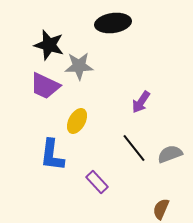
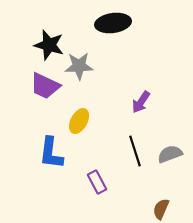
yellow ellipse: moved 2 px right
black line: moved 1 px right, 3 px down; rotated 20 degrees clockwise
blue L-shape: moved 1 px left, 2 px up
purple rectangle: rotated 15 degrees clockwise
